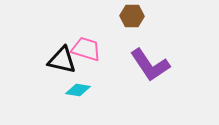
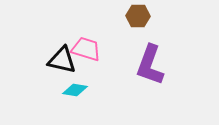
brown hexagon: moved 6 px right
purple L-shape: rotated 54 degrees clockwise
cyan diamond: moved 3 px left
